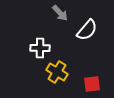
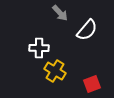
white cross: moved 1 px left
yellow cross: moved 2 px left, 1 px up
red square: rotated 12 degrees counterclockwise
